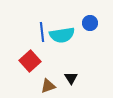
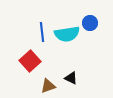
cyan semicircle: moved 5 px right, 1 px up
black triangle: rotated 32 degrees counterclockwise
